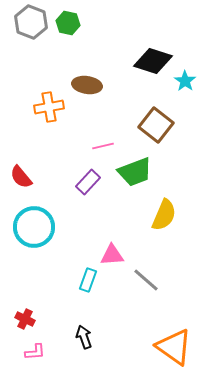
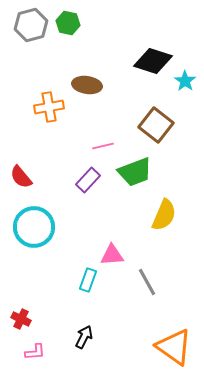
gray hexagon: moved 3 px down; rotated 24 degrees clockwise
purple rectangle: moved 2 px up
gray line: moved 1 px right, 2 px down; rotated 20 degrees clockwise
red cross: moved 4 px left
black arrow: rotated 45 degrees clockwise
